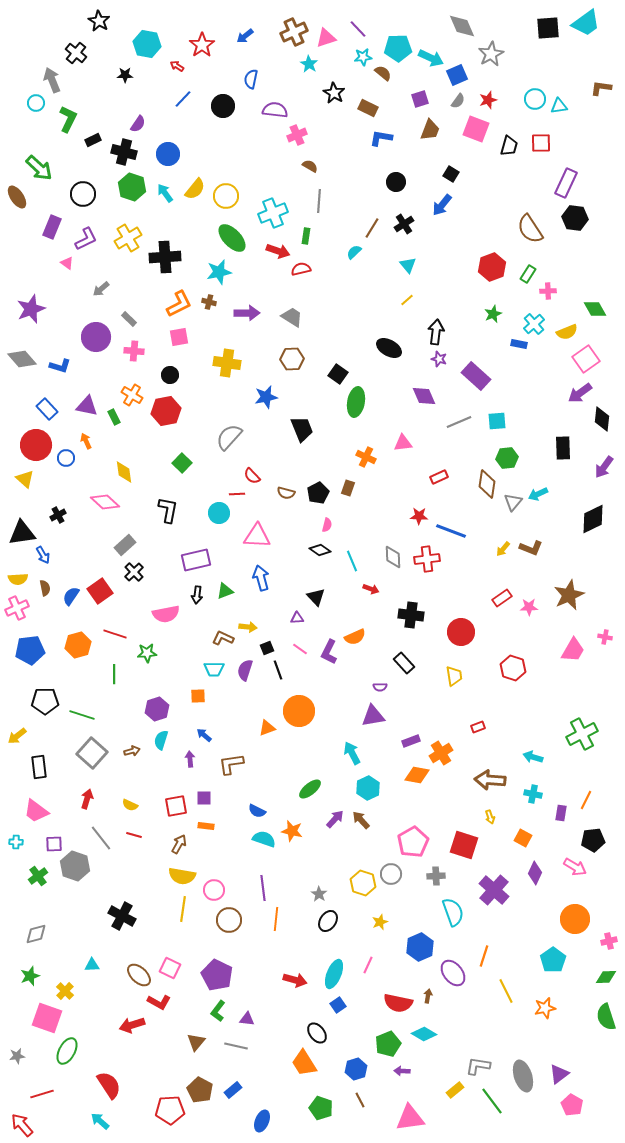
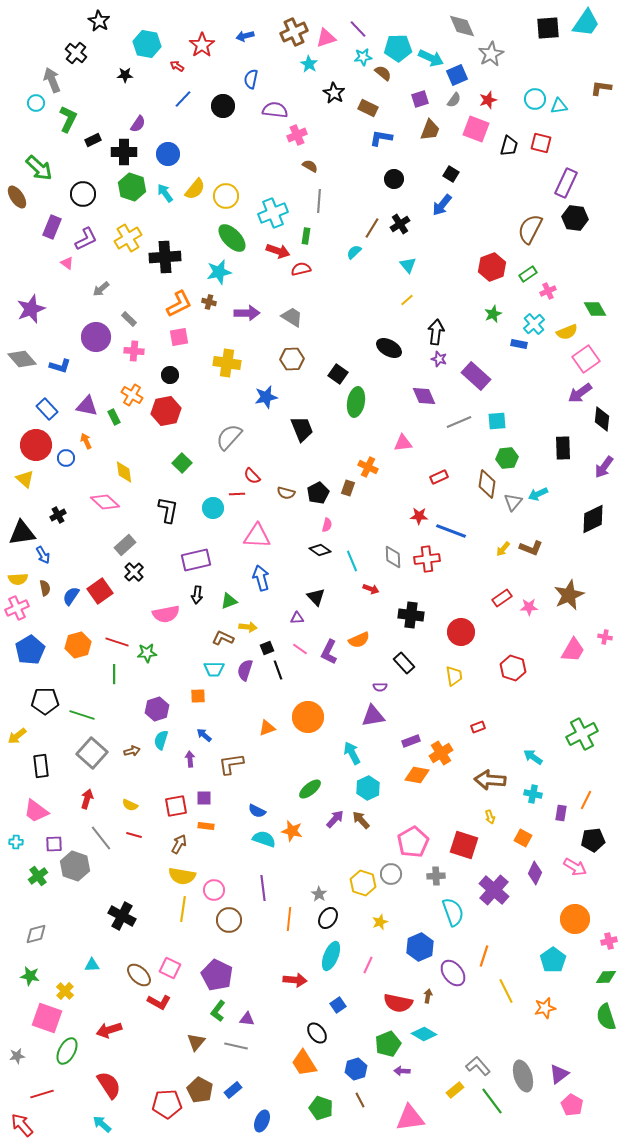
cyan trapezoid at (586, 23): rotated 20 degrees counterclockwise
blue arrow at (245, 36): rotated 24 degrees clockwise
gray semicircle at (458, 101): moved 4 px left, 1 px up
red square at (541, 143): rotated 15 degrees clockwise
black cross at (124, 152): rotated 15 degrees counterclockwise
black circle at (396, 182): moved 2 px left, 3 px up
black cross at (404, 224): moved 4 px left
brown semicircle at (530, 229): rotated 60 degrees clockwise
green rectangle at (528, 274): rotated 24 degrees clockwise
pink cross at (548, 291): rotated 21 degrees counterclockwise
orange cross at (366, 457): moved 2 px right, 10 px down
cyan circle at (219, 513): moved 6 px left, 5 px up
green triangle at (225, 591): moved 4 px right, 10 px down
red line at (115, 634): moved 2 px right, 8 px down
orange semicircle at (355, 637): moved 4 px right, 3 px down
blue pentagon at (30, 650): rotated 24 degrees counterclockwise
orange circle at (299, 711): moved 9 px right, 6 px down
cyan arrow at (533, 757): rotated 18 degrees clockwise
black rectangle at (39, 767): moved 2 px right, 1 px up
orange line at (276, 919): moved 13 px right
black ellipse at (328, 921): moved 3 px up
cyan ellipse at (334, 974): moved 3 px left, 18 px up
green star at (30, 976): rotated 30 degrees clockwise
red arrow at (295, 980): rotated 10 degrees counterclockwise
red arrow at (132, 1025): moved 23 px left, 5 px down
gray L-shape at (478, 1066): rotated 40 degrees clockwise
red pentagon at (170, 1110): moved 3 px left, 6 px up
cyan arrow at (100, 1121): moved 2 px right, 3 px down
